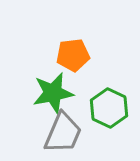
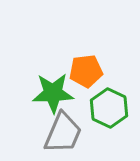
orange pentagon: moved 13 px right, 16 px down
green star: rotated 9 degrees clockwise
